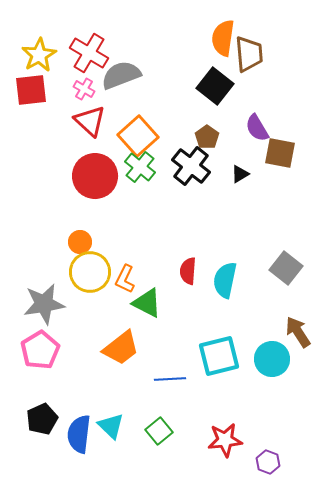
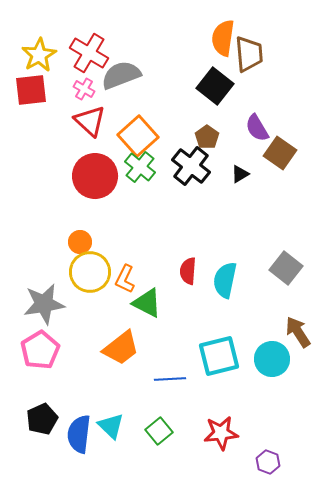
brown square: rotated 24 degrees clockwise
red star: moved 4 px left, 7 px up
